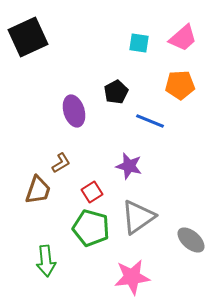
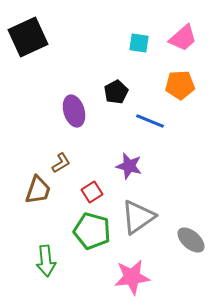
green pentagon: moved 1 px right, 3 px down
